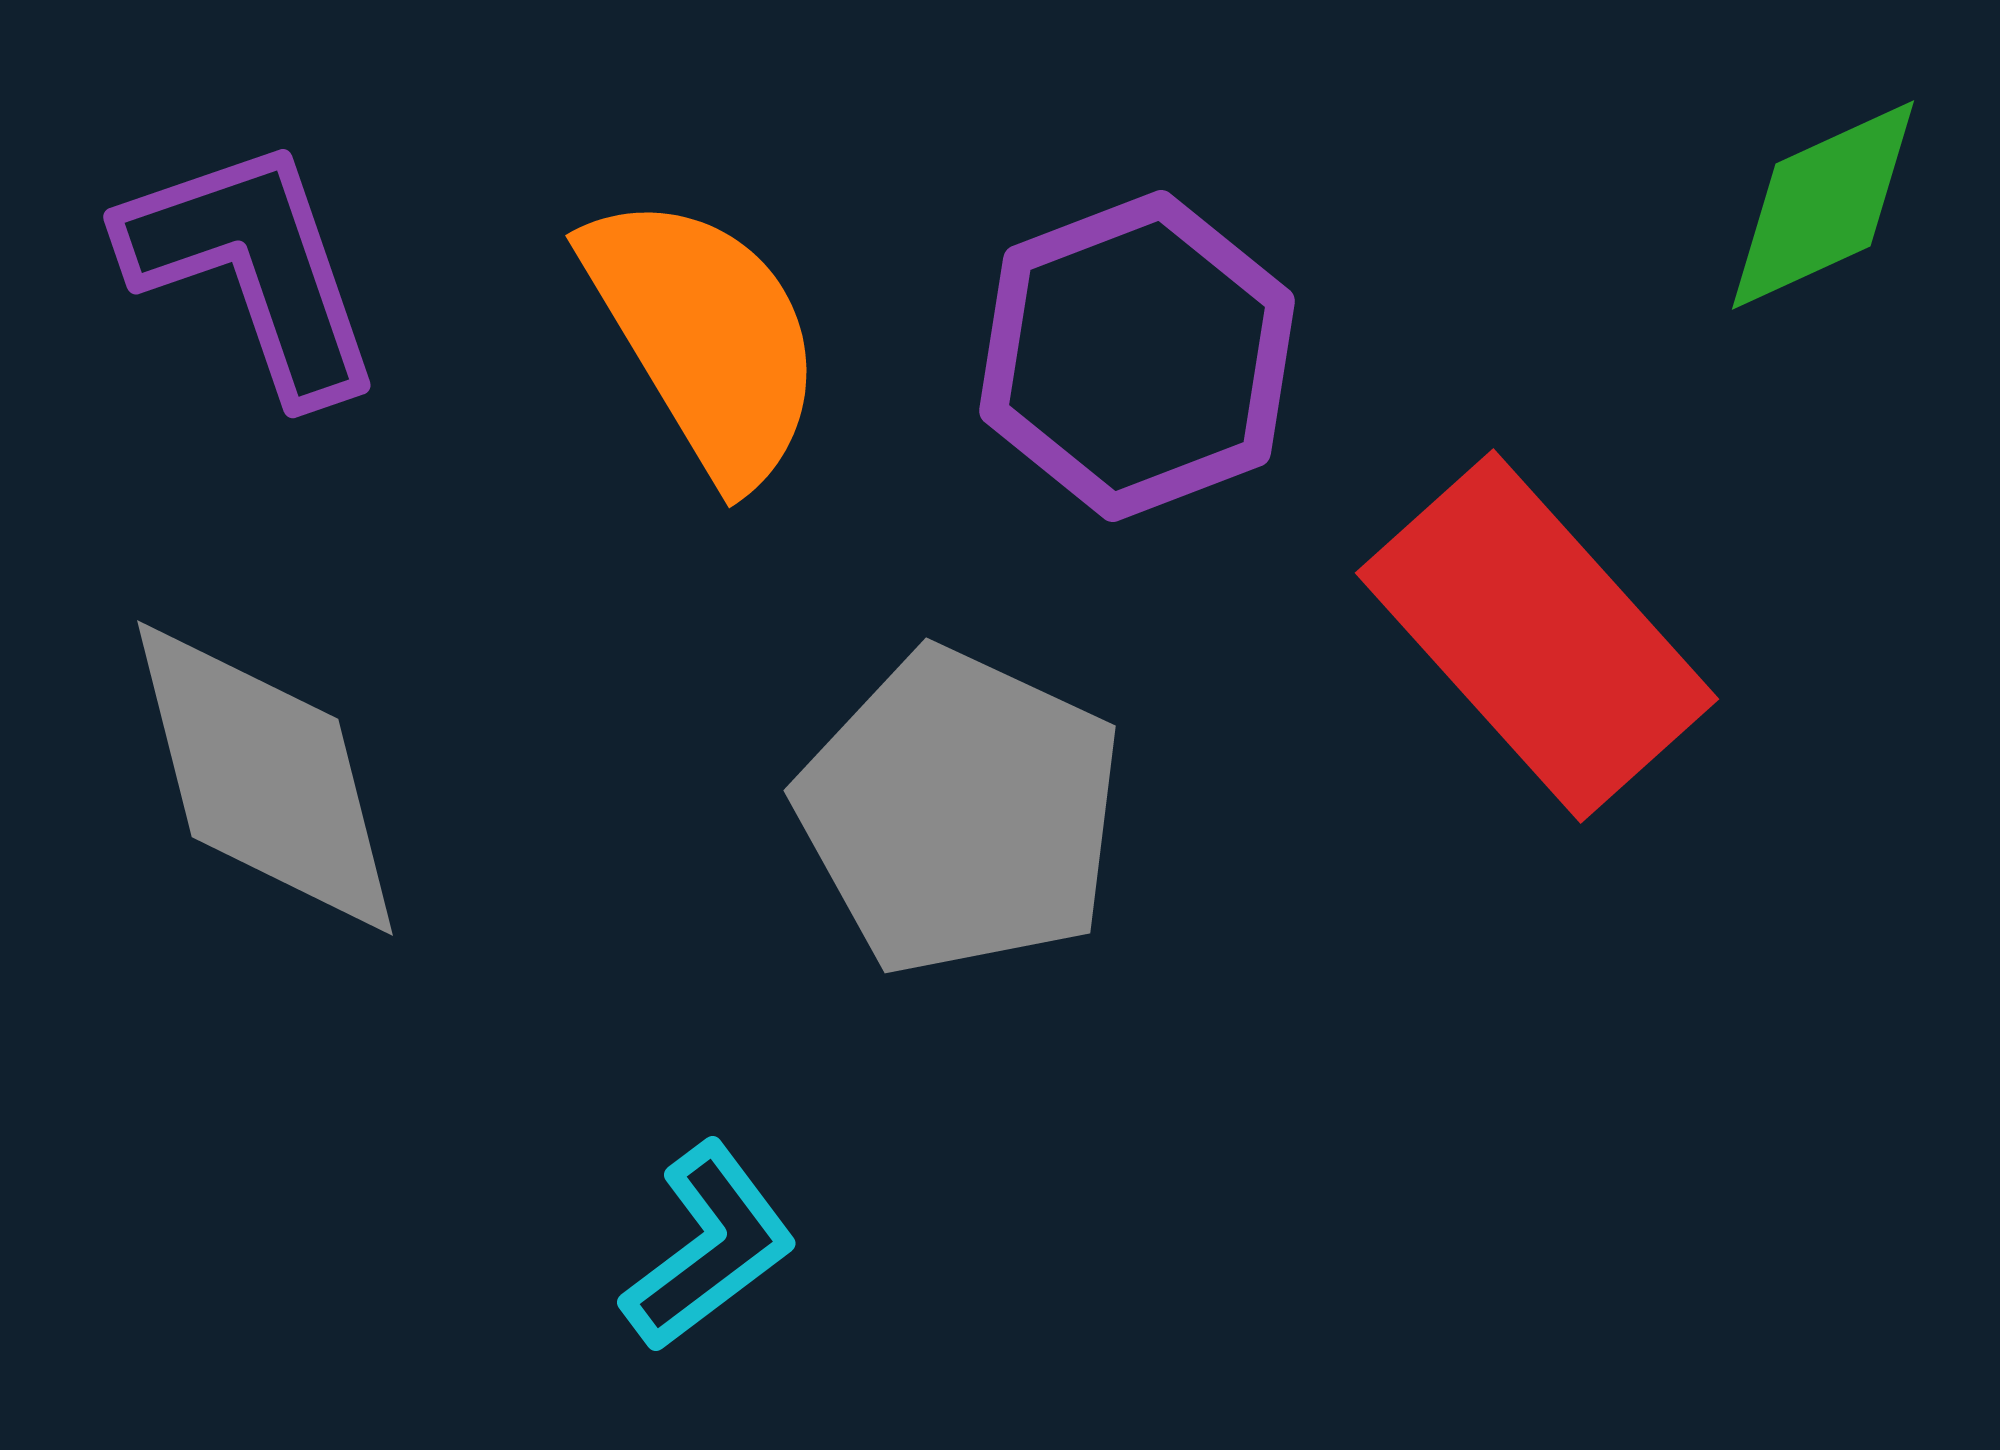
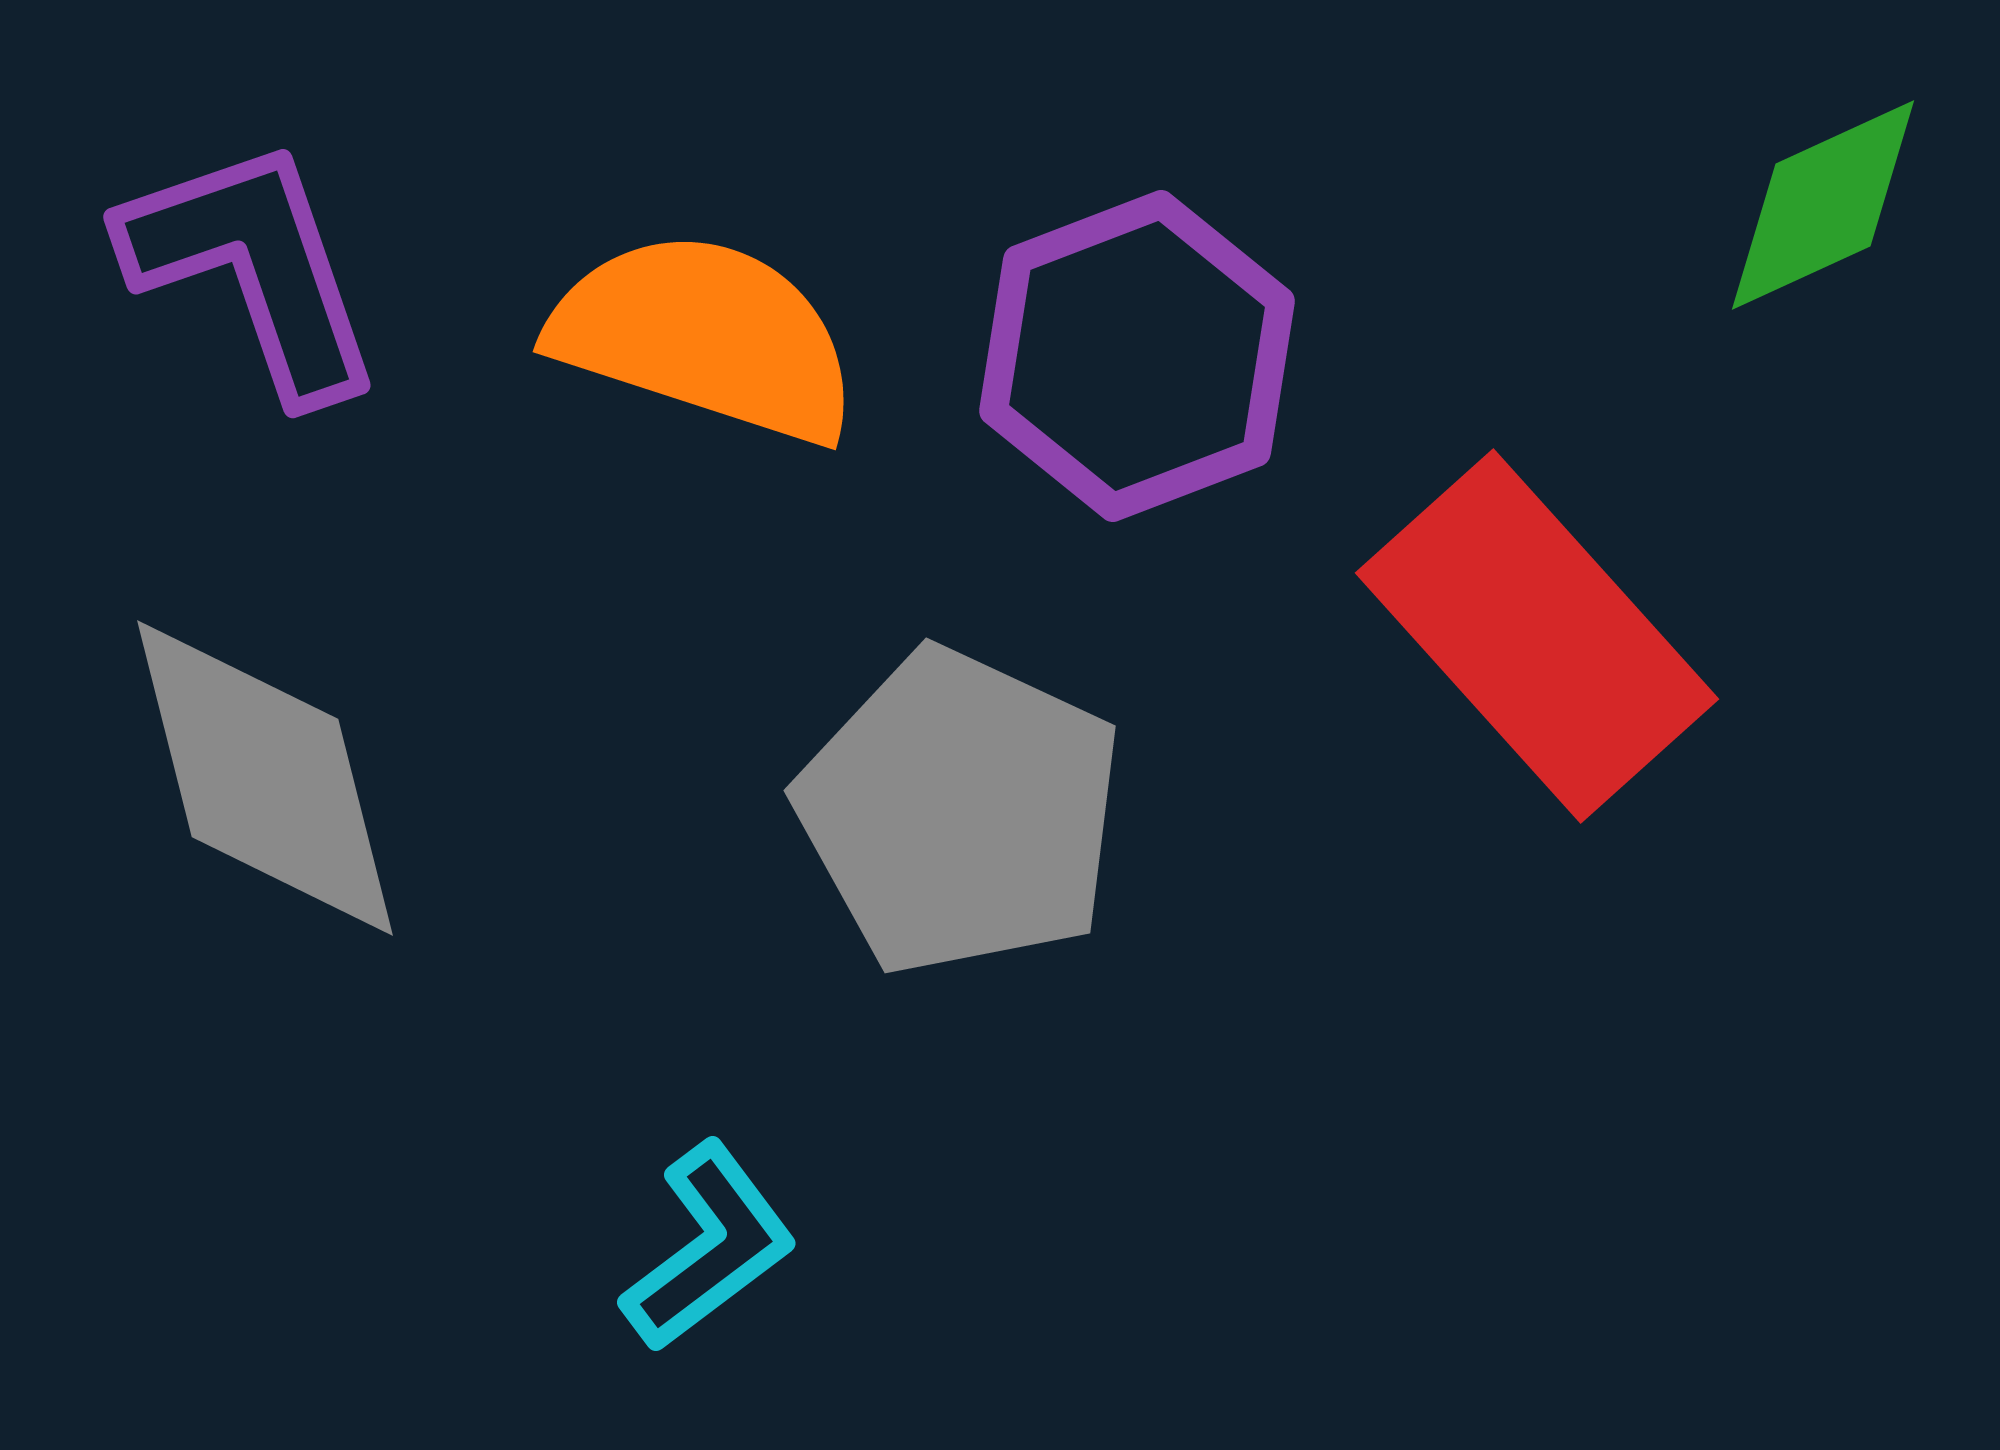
orange semicircle: rotated 41 degrees counterclockwise
